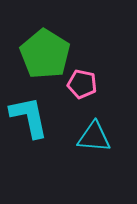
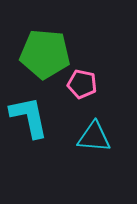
green pentagon: rotated 27 degrees counterclockwise
